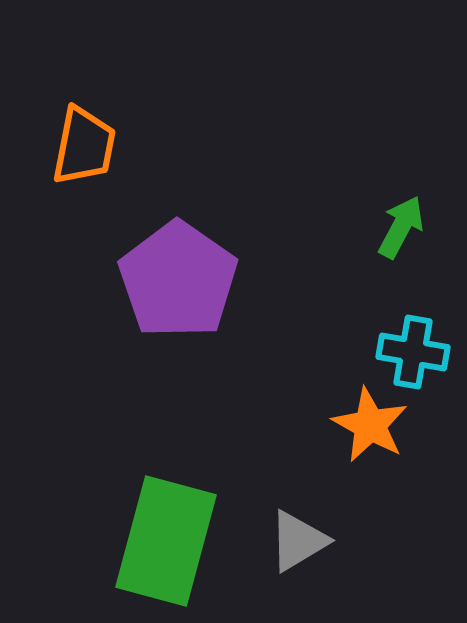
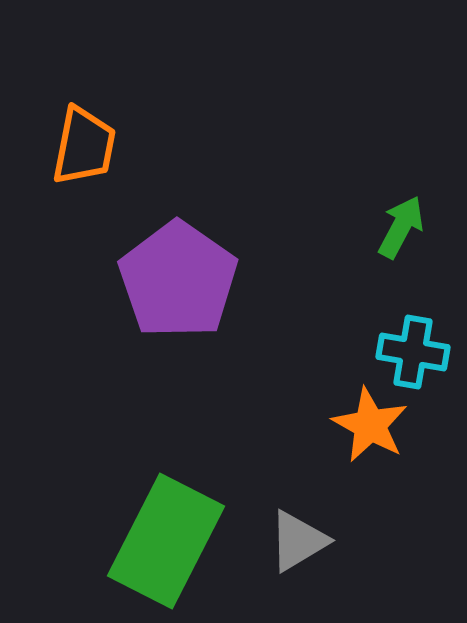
green rectangle: rotated 12 degrees clockwise
